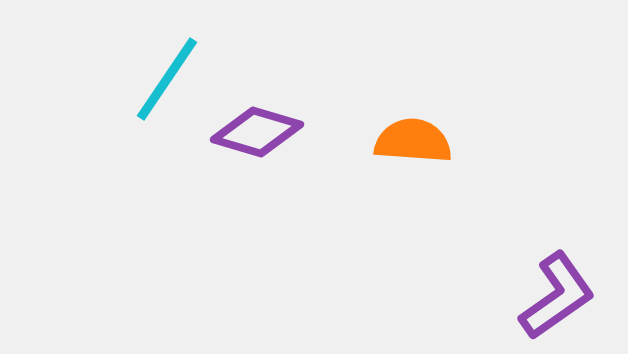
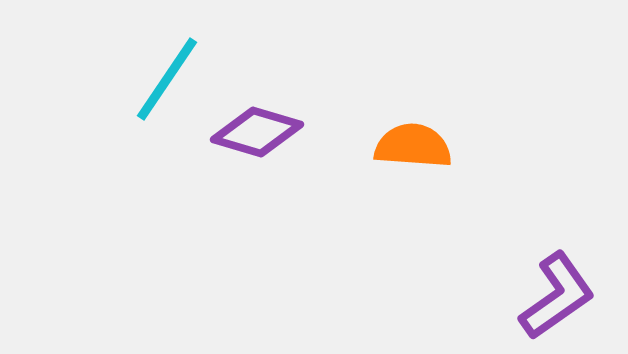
orange semicircle: moved 5 px down
